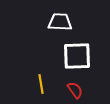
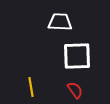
yellow line: moved 10 px left, 3 px down
